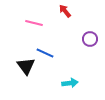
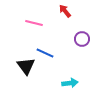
purple circle: moved 8 px left
